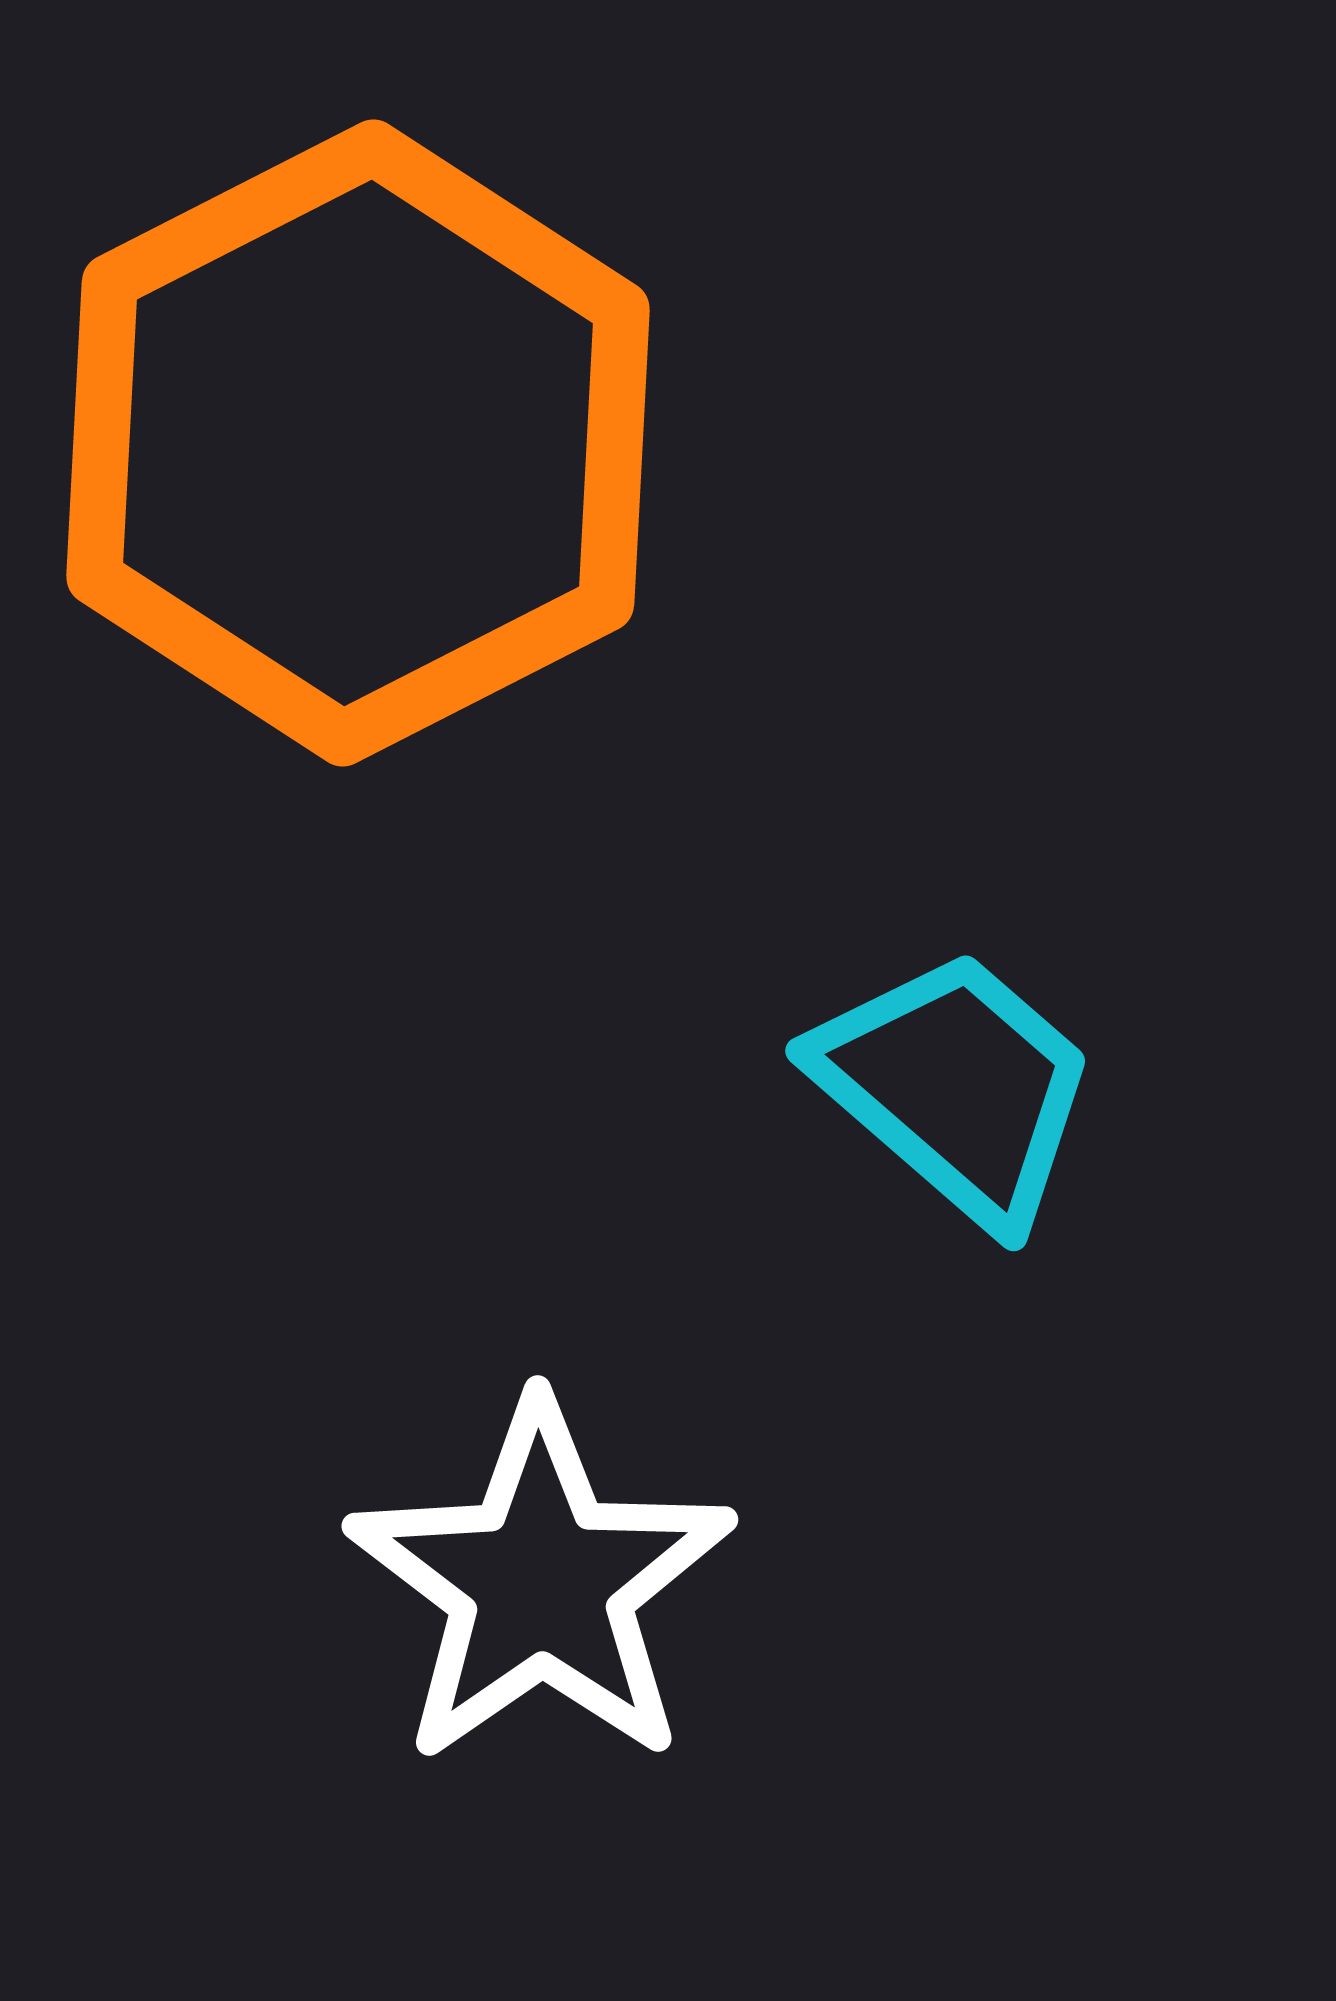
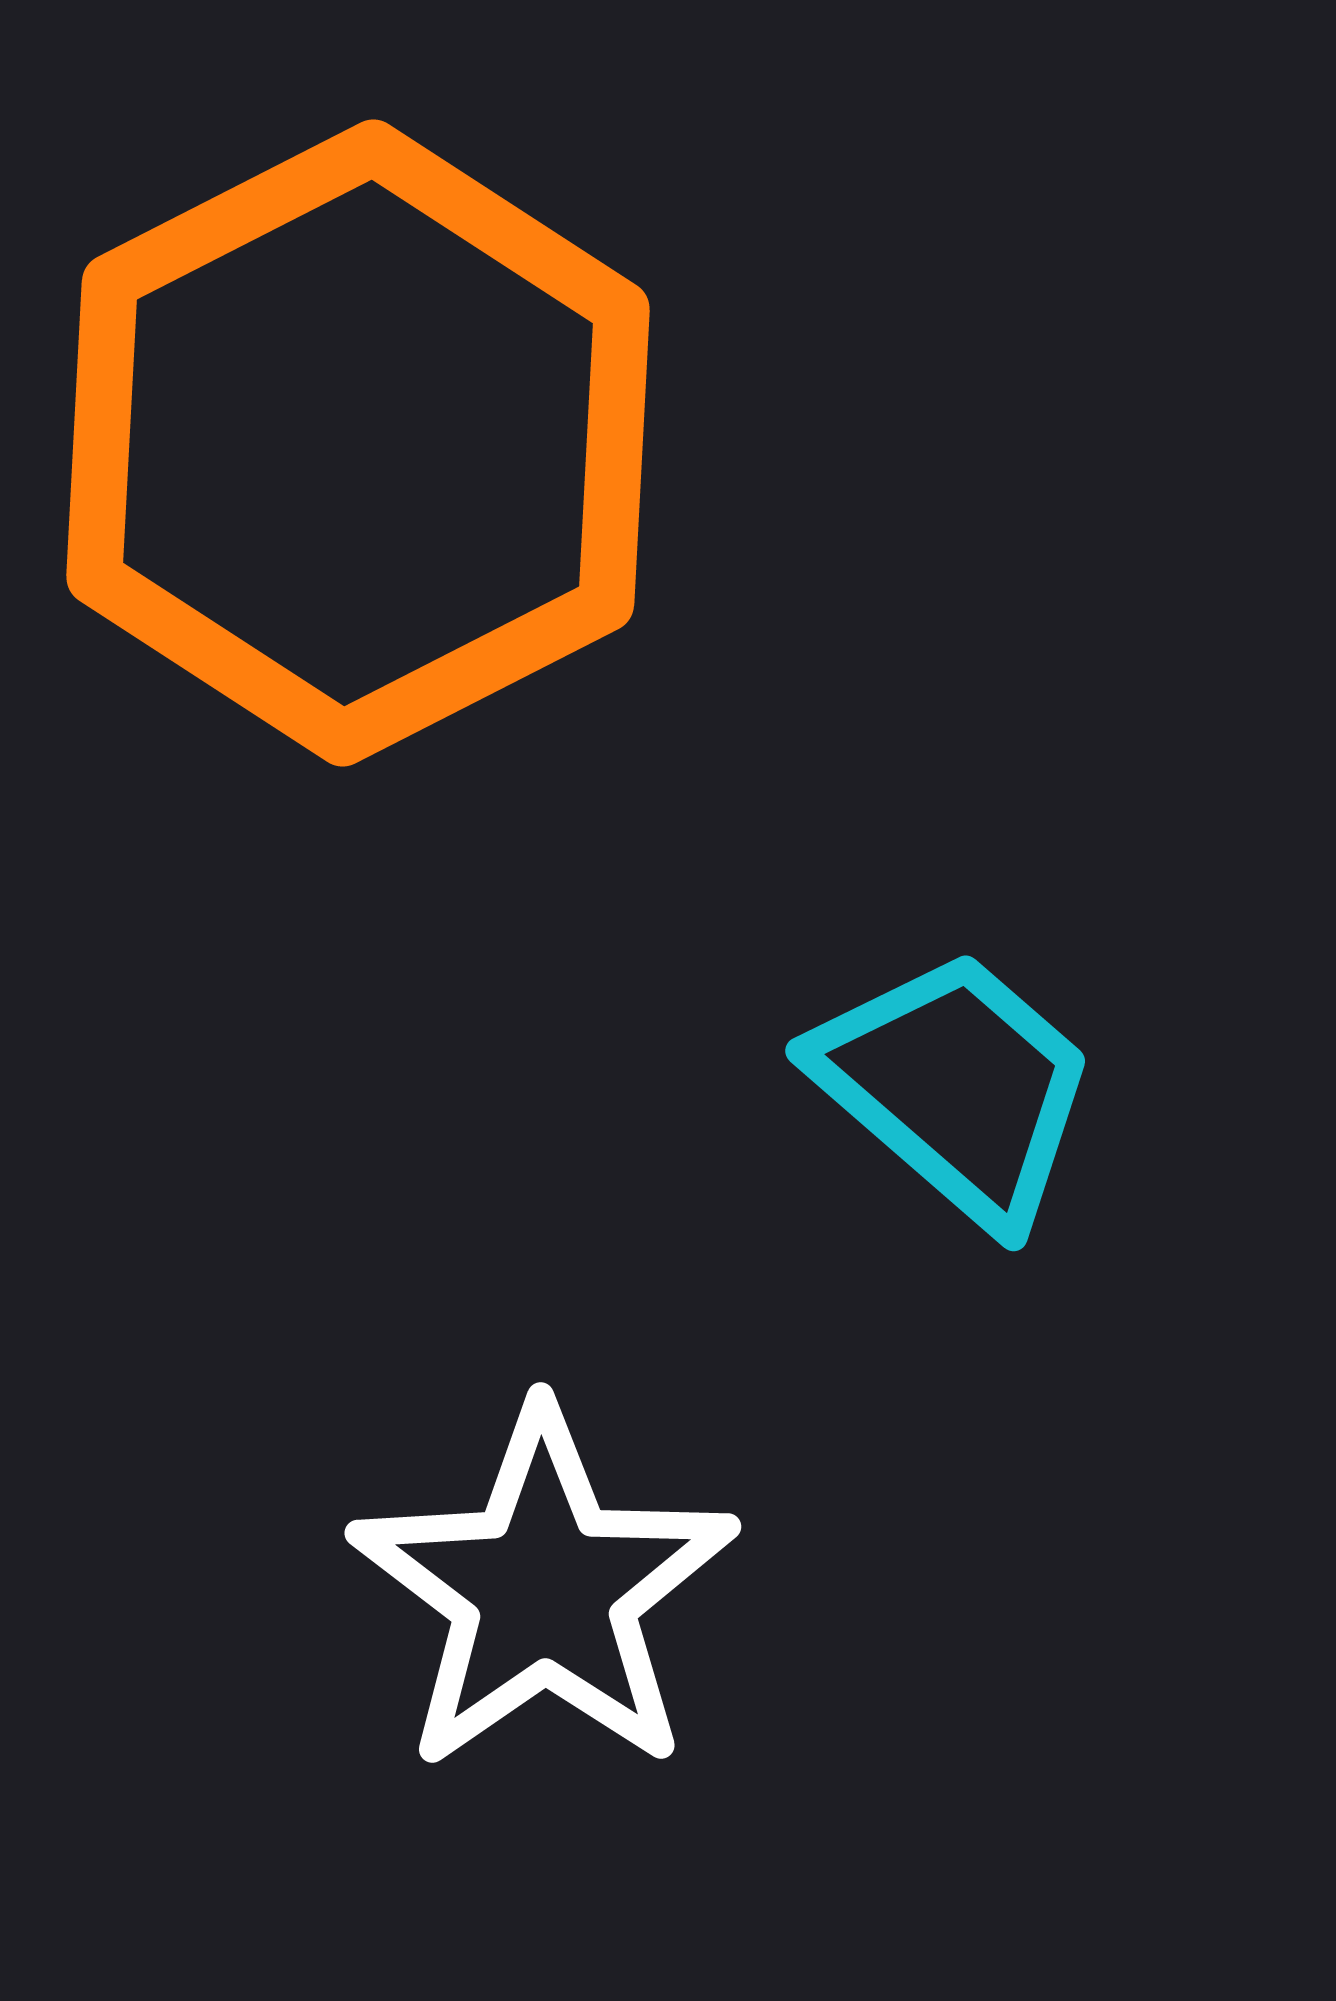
white star: moved 3 px right, 7 px down
